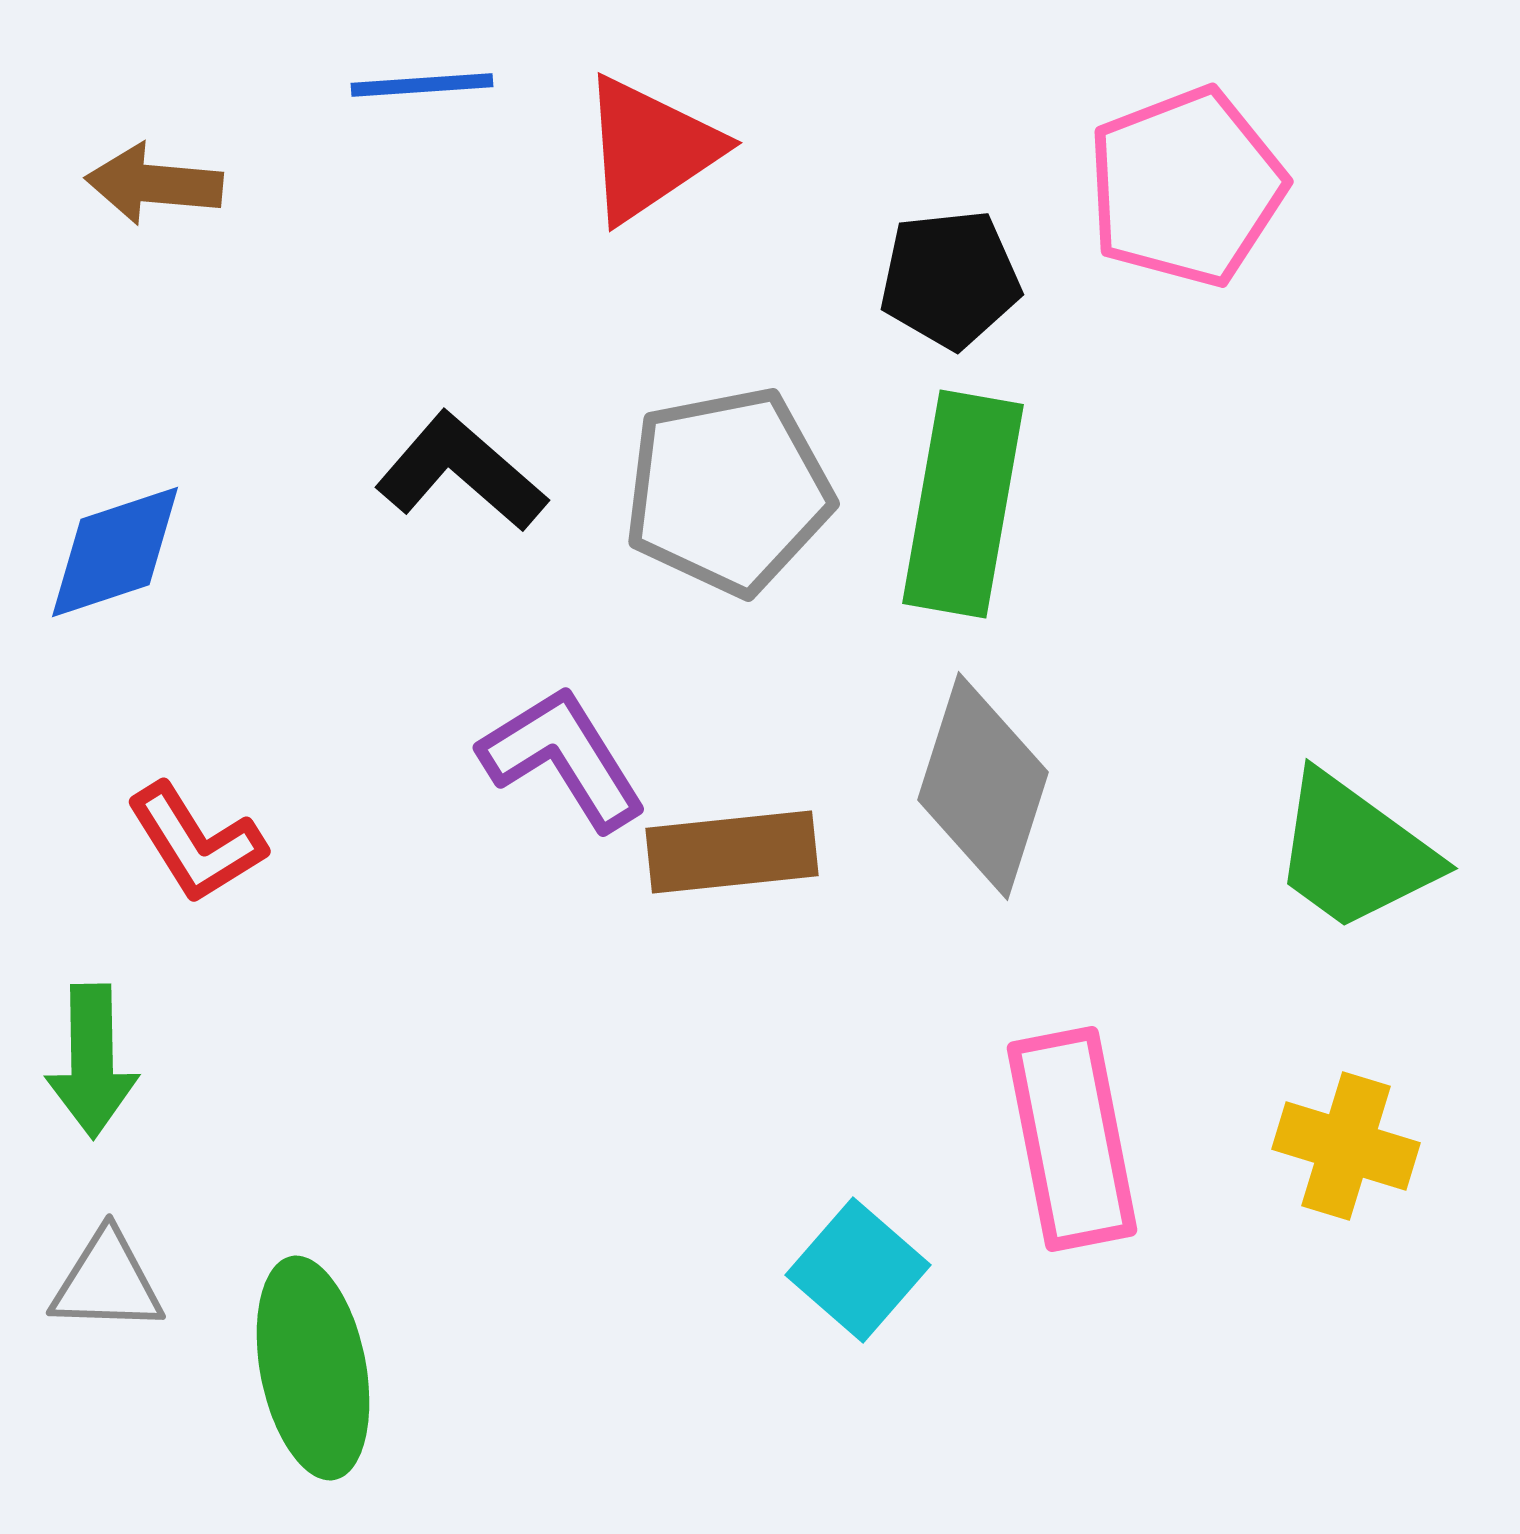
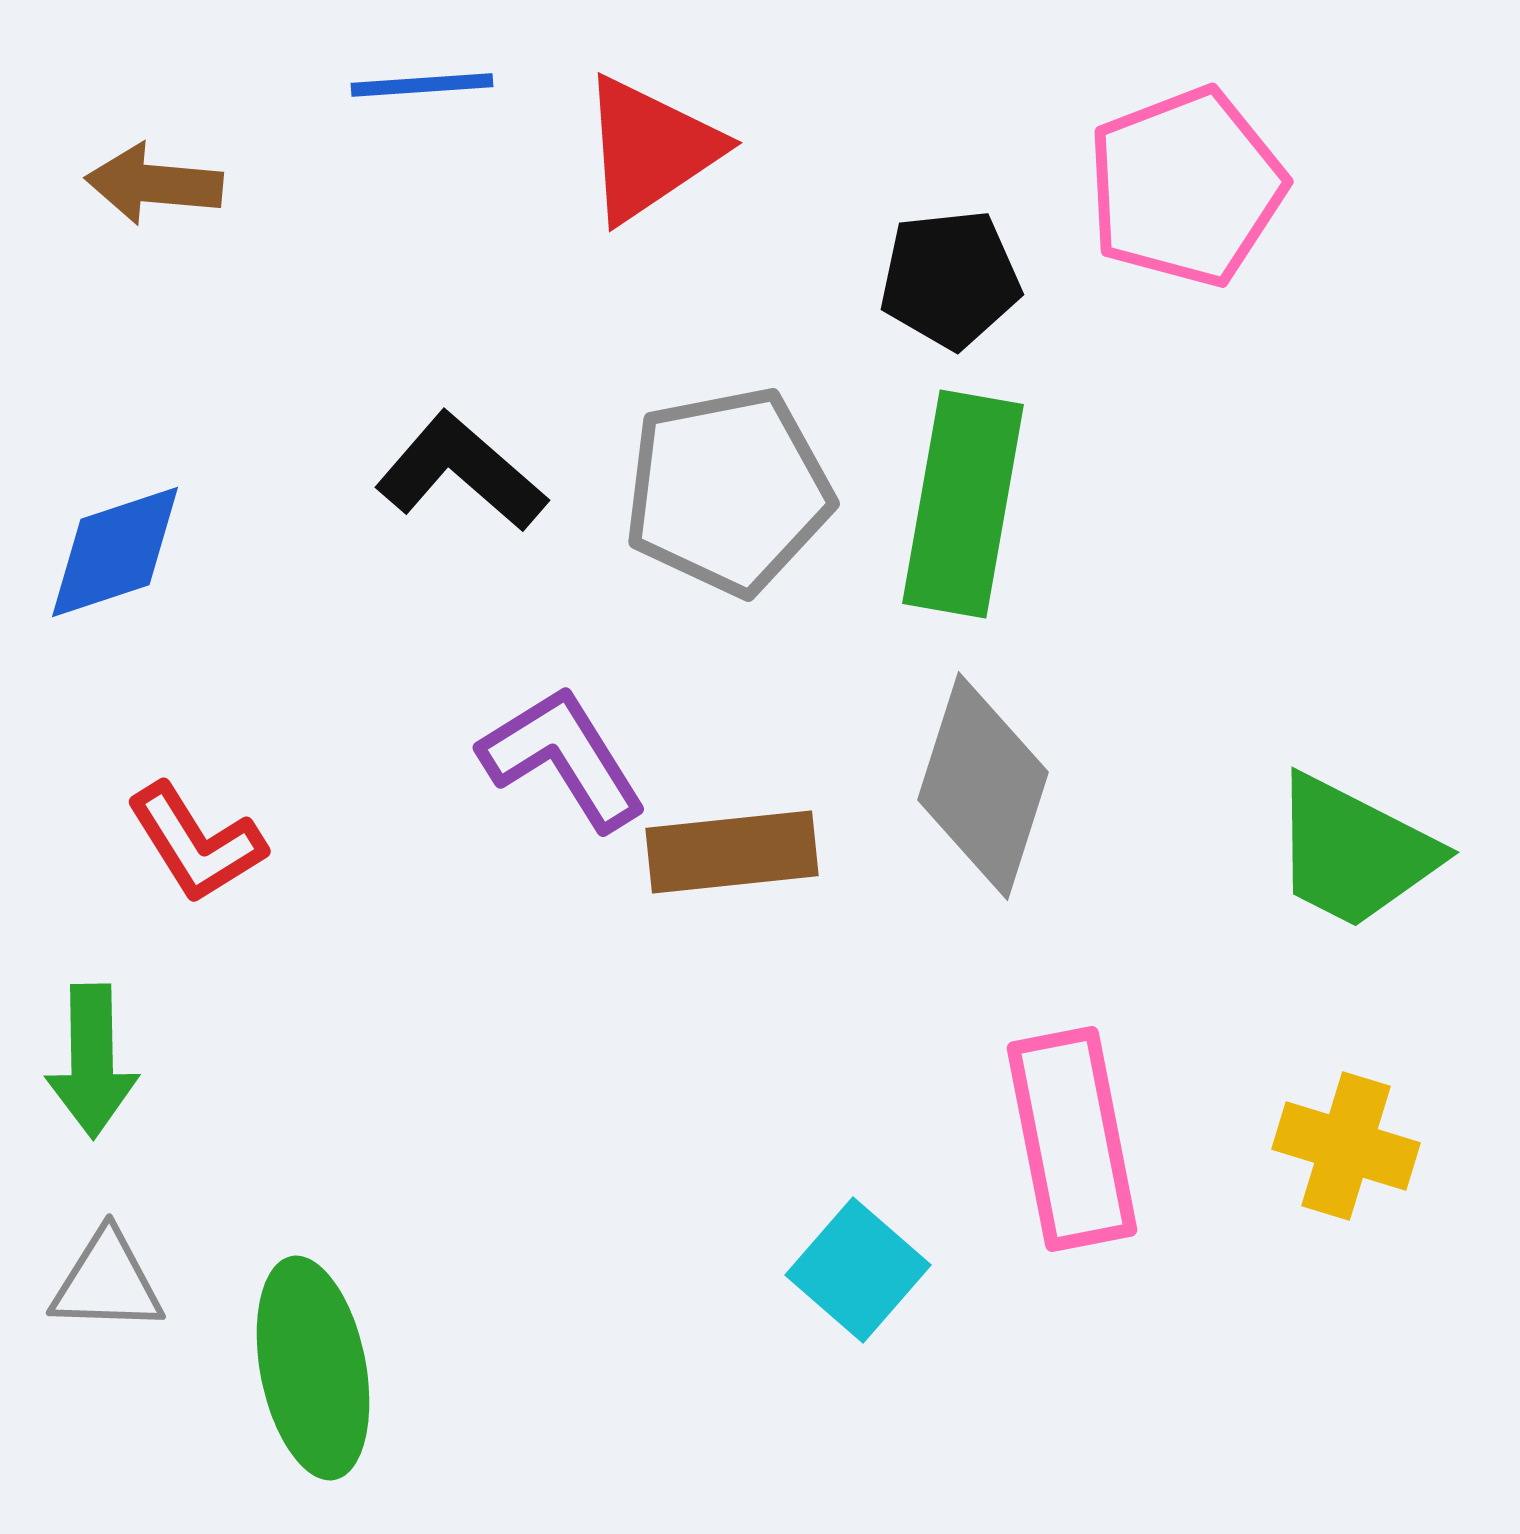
green trapezoid: rotated 9 degrees counterclockwise
